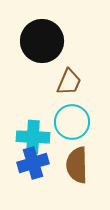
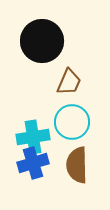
cyan cross: rotated 12 degrees counterclockwise
